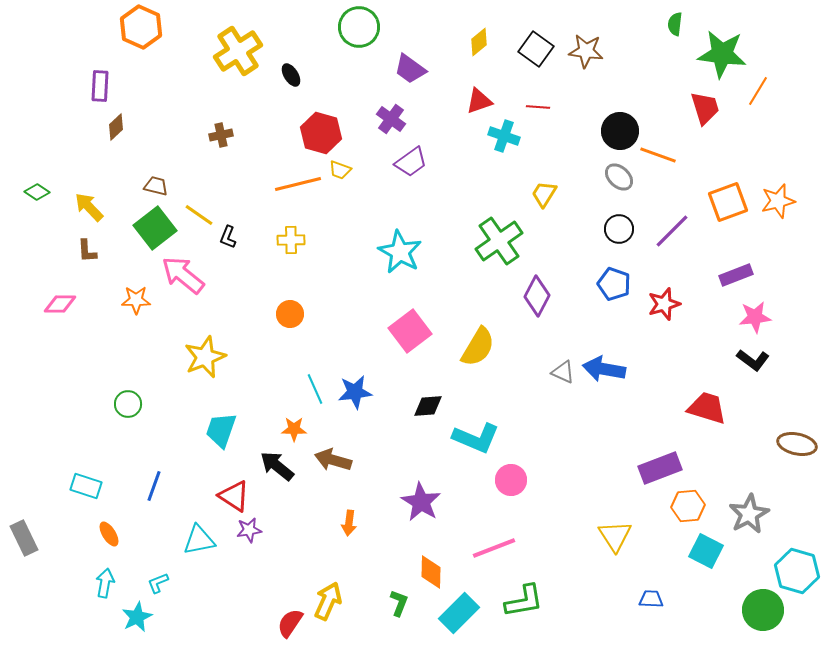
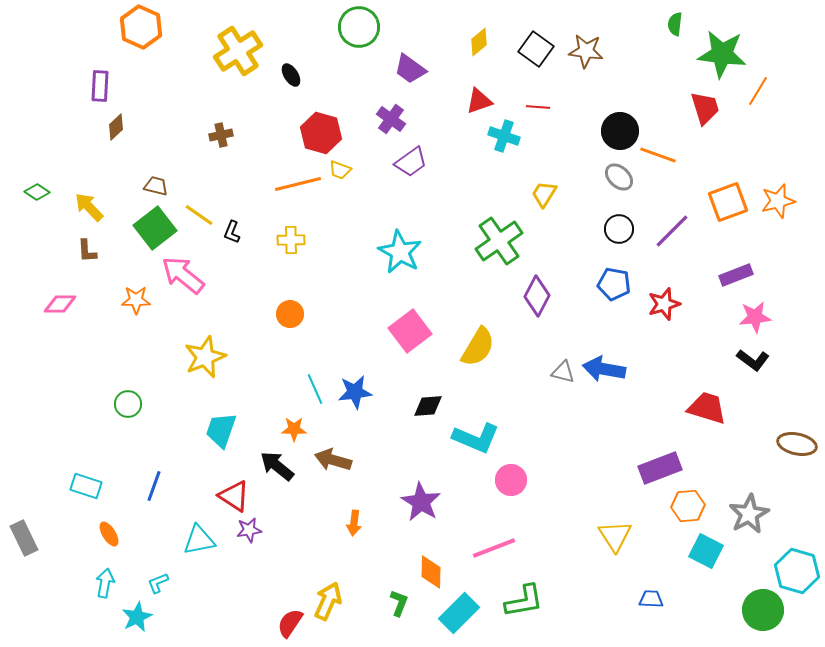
black L-shape at (228, 237): moved 4 px right, 5 px up
blue pentagon at (614, 284): rotated 8 degrees counterclockwise
gray triangle at (563, 372): rotated 10 degrees counterclockwise
orange arrow at (349, 523): moved 5 px right
